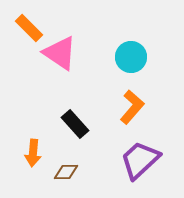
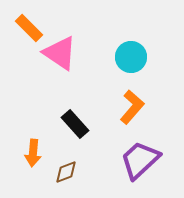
brown diamond: rotated 20 degrees counterclockwise
